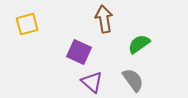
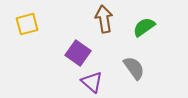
green semicircle: moved 5 px right, 17 px up
purple square: moved 1 px left, 1 px down; rotated 10 degrees clockwise
gray semicircle: moved 1 px right, 12 px up
